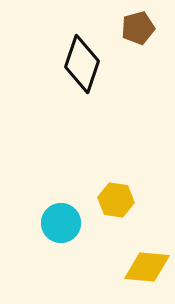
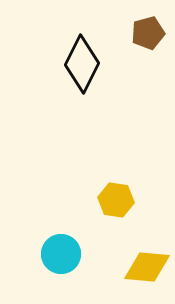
brown pentagon: moved 10 px right, 5 px down
black diamond: rotated 8 degrees clockwise
cyan circle: moved 31 px down
